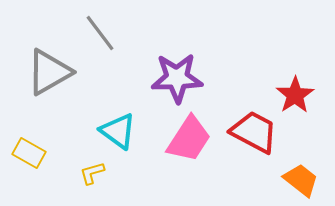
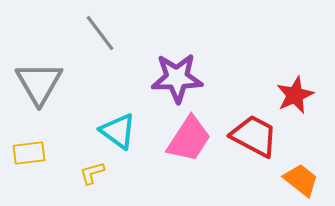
gray triangle: moved 10 px left, 11 px down; rotated 30 degrees counterclockwise
red star: rotated 9 degrees clockwise
red trapezoid: moved 4 px down
yellow rectangle: rotated 36 degrees counterclockwise
